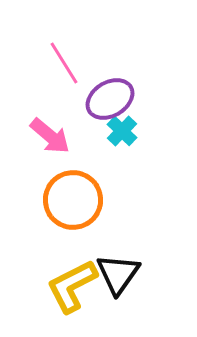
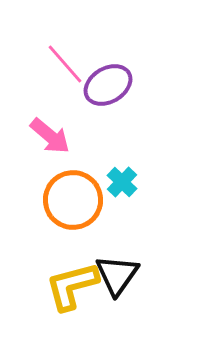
pink line: moved 1 px right, 1 px down; rotated 9 degrees counterclockwise
purple ellipse: moved 2 px left, 14 px up
cyan cross: moved 51 px down
black triangle: moved 1 px left, 1 px down
yellow L-shape: rotated 12 degrees clockwise
